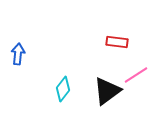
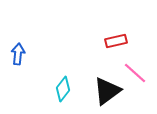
red rectangle: moved 1 px left, 1 px up; rotated 20 degrees counterclockwise
pink line: moved 1 px left, 2 px up; rotated 75 degrees clockwise
